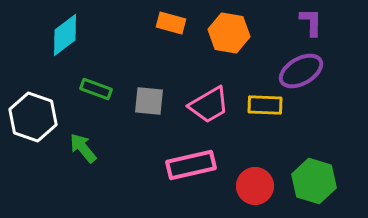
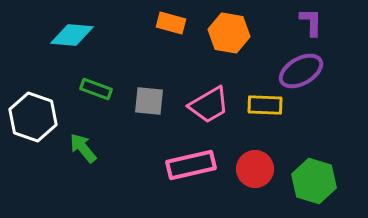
cyan diamond: moved 7 px right; rotated 42 degrees clockwise
red circle: moved 17 px up
